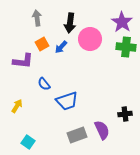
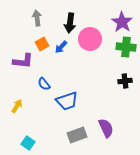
black cross: moved 33 px up
purple semicircle: moved 4 px right, 2 px up
cyan square: moved 1 px down
